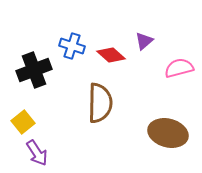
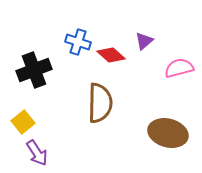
blue cross: moved 6 px right, 4 px up
